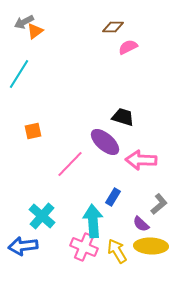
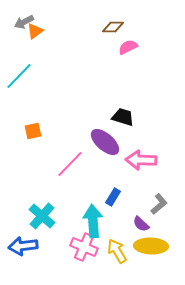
cyan line: moved 2 px down; rotated 12 degrees clockwise
